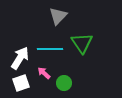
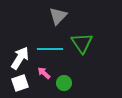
white square: moved 1 px left
